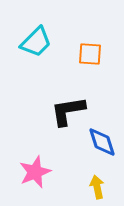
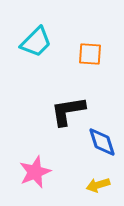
yellow arrow: moved 1 px right, 2 px up; rotated 95 degrees counterclockwise
